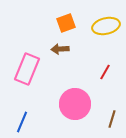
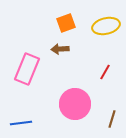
blue line: moved 1 px left, 1 px down; rotated 60 degrees clockwise
